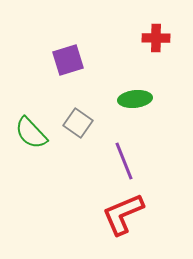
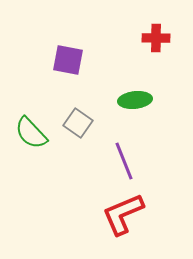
purple square: rotated 28 degrees clockwise
green ellipse: moved 1 px down
